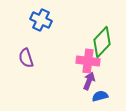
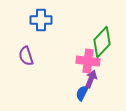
blue cross: rotated 25 degrees counterclockwise
purple semicircle: moved 2 px up
purple arrow: moved 2 px right, 2 px up
blue semicircle: moved 18 px left, 3 px up; rotated 49 degrees counterclockwise
